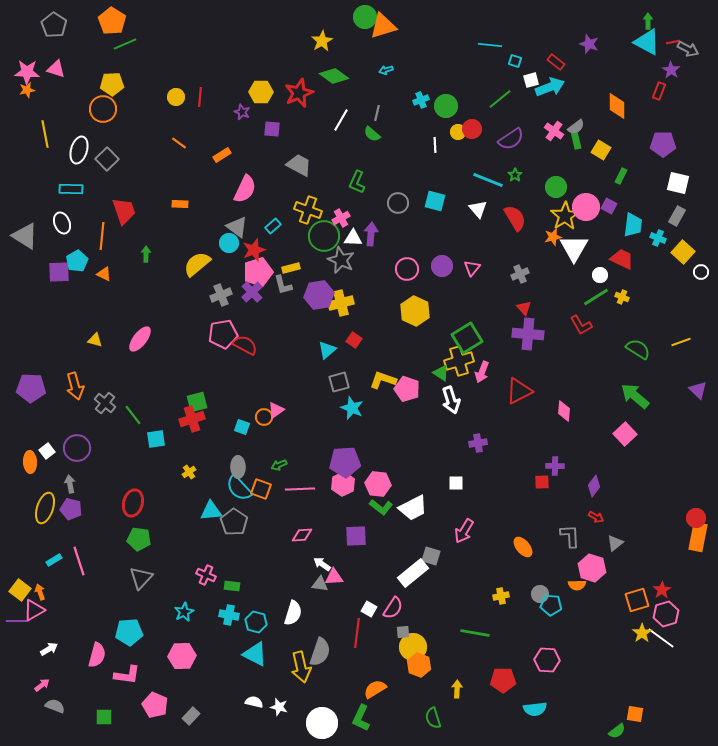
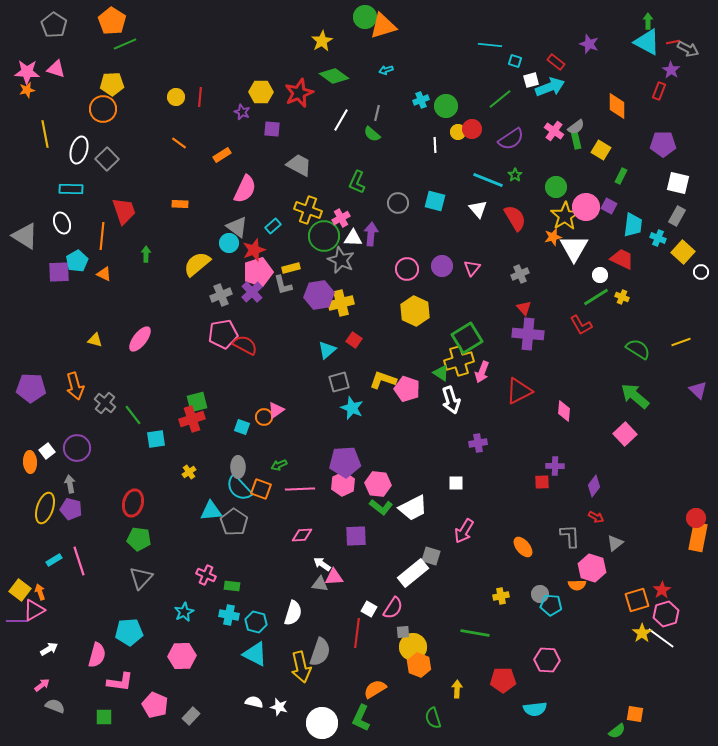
pink L-shape at (127, 675): moved 7 px left, 7 px down
